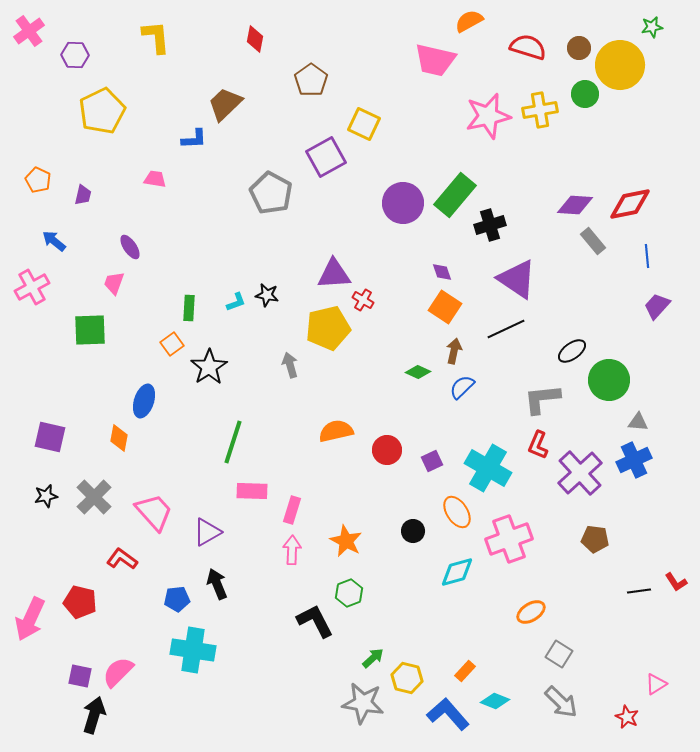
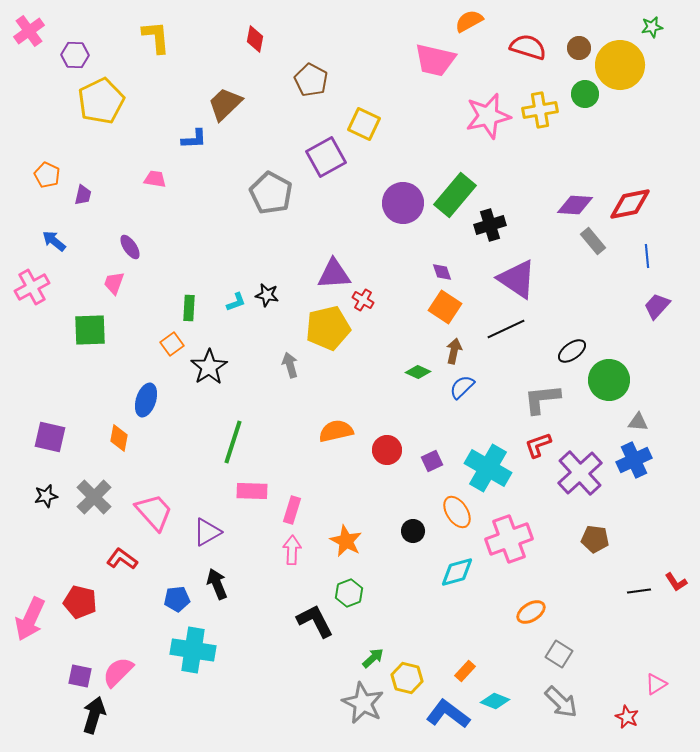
brown pentagon at (311, 80): rotated 8 degrees counterclockwise
yellow pentagon at (102, 111): moved 1 px left, 10 px up
orange pentagon at (38, 180): moved 9 px right, 5 px up
blue ellipse at (144, 401): moved 2 px right, 1 px up
red L-shape at (538, 445): rotated 48 degrees clockwise
gray star at (363, 703): rotated 18 degrees clockwise
blue L-shape at (448, 714): rotated 12 degrees counterclockwise
